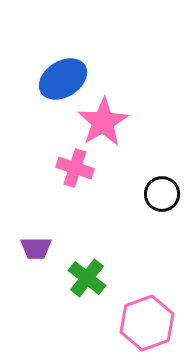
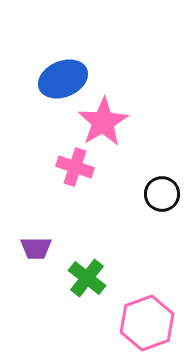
blue ellipse: rotated 9 degrees clockwise
pink cross: moved 1 px up
